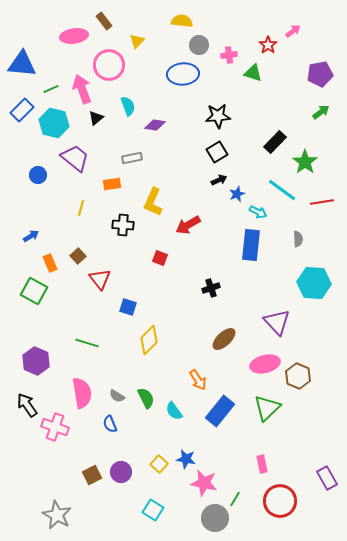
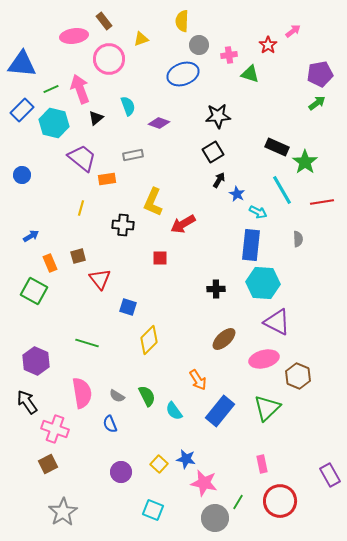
yellow semicircle at (182, 21): rotated 95 degrees counterclockwise
yellow triangle at (137, 41): moved 4 px right, 2 px up; rotated 28 degrees clockwise
pink circle at (109, 65): moved 6 px up
green triangle at (253, 73): moved 3 px left, 1 px down
blue ellipse at (183, 74): rotated 16 degrees counterclockwise
pink arrow at (82, 89): moved 2 px left
green arrow at (321, 112): moved 4 px left, 9 px up
purple diamond at (155, 125): moved 4 px right, 2 px up; rotated 10 degrees clockwise
black rectangle at (275, 142): moved 2 px right, 5 px down; rotated 70 degrees clockwise
black square at (217, 152): moved 4 px left
purple trapezoid at (75, 158): moved 7 px right
gray rectangle at (132, 158): moved 1 px right, 3 px up
blue circle at (38, 175): moved 16 px left
black arrow at (219, 180): rotated 35 degrees counterclockwise
orange rectangle at (112, 184): moved 5 px left, 5 px up
cyan line at (282, 190): rotated 24 degrees clockwise
blue star at (237, 194): rotated 21 degrees counterclockwise
red arrow at (188, 225): moved 5 px left, 1 px up
brown square at (78, 256): rotated 28 degrees clockwise
red square at (160, 258): rotated 21 degrees counterclockwise
cyan hexagon at (314, 283): moved 51 px left
black cross at (211, 288): moved 5 px right, 1 px down; rotated 18 degrees clockwise
purple triangle at (277, 322): rotated 20 degrees counterclockwise
pink ellipse at (265, 364): moved 1 px left, 5 px up
green semicircle at (146, 398): moved 1 px right, 2 px up
black arrow at (27, 405): moved 3 px up
pink cross at (55, 427): moved 2 px down
brown square at (92, 475): moved 44 px left, 11 px up
purple rectangle at (327, 478): moved 3 px right, 3 px up
green line at (235, 499): moved 3 px right, 3 px down
cyan square at (153, 510): rotated 10 degrees counterclockwise
gray star at (57, 515): moved 6 px right, 3 px up; rotated 12 degrees clockwise
